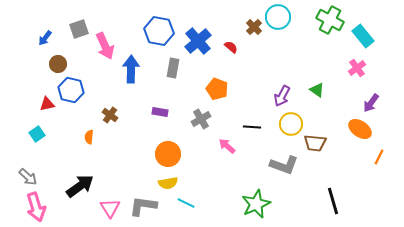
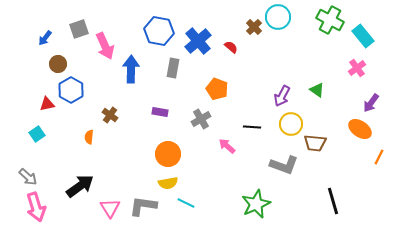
blue hexagon at (71, 90): rotated 15 degrees clockwise
